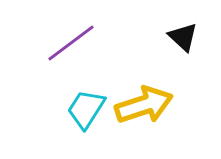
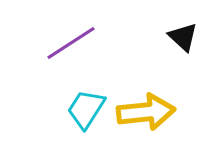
purple line: rotated 4 degrees clockwise
yellow arrow: moved 2 px right, 7 px down; rotated 12 degrees clockwise
